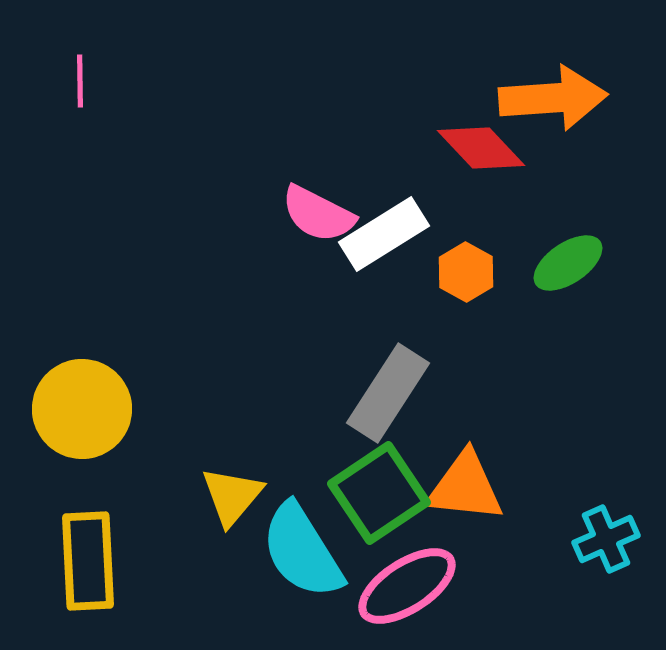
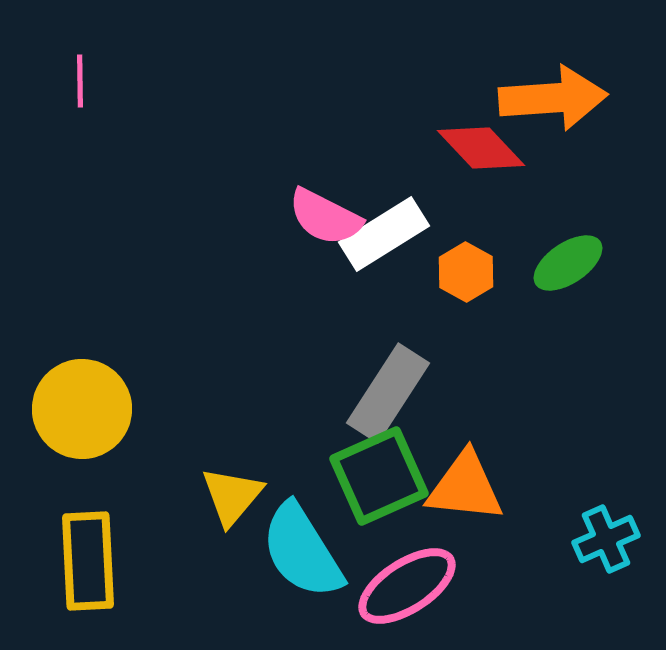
pink semicircle: moved 7 px right, 3 px down
green square: moved 17 px up; rotated 10 degrees clockwise
